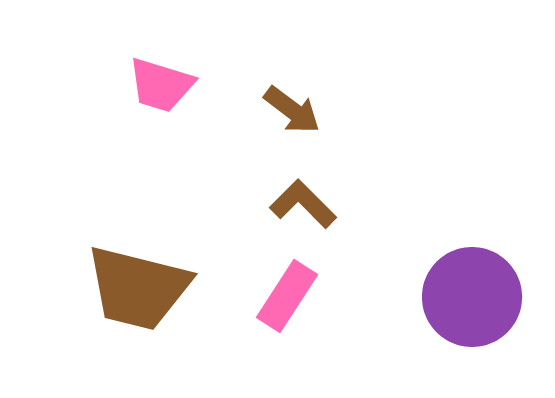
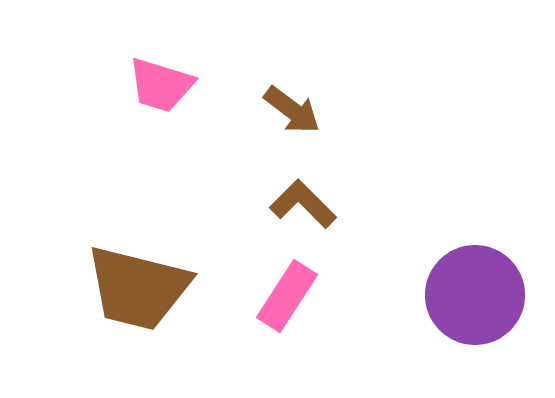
purple circle: moved 3 px right, 2 px up
